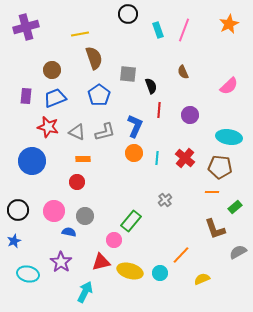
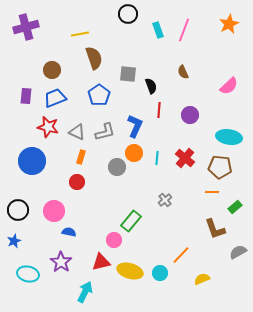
orange rectangle at (83, 159): moved 2 px left, 2 px up; rotated 72 degrees counterclockwise
gray circle at (85, 216): moved 32 px right, 49 px up
